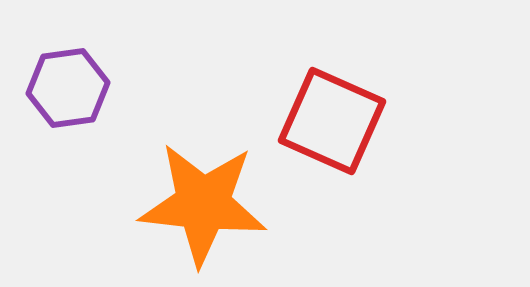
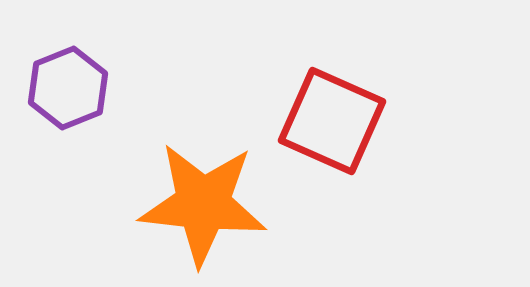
purple hexagon: rotated 14 degrees counterclockwise
